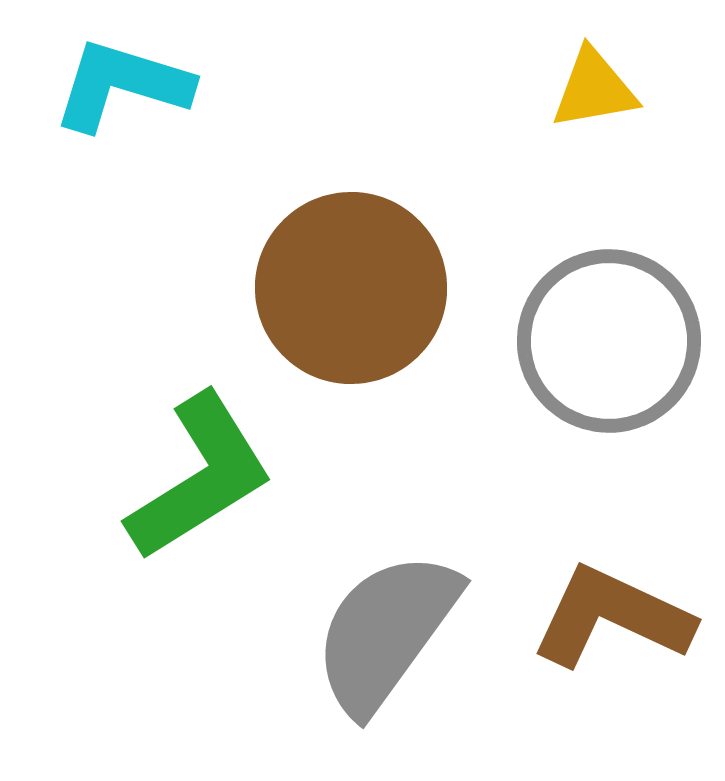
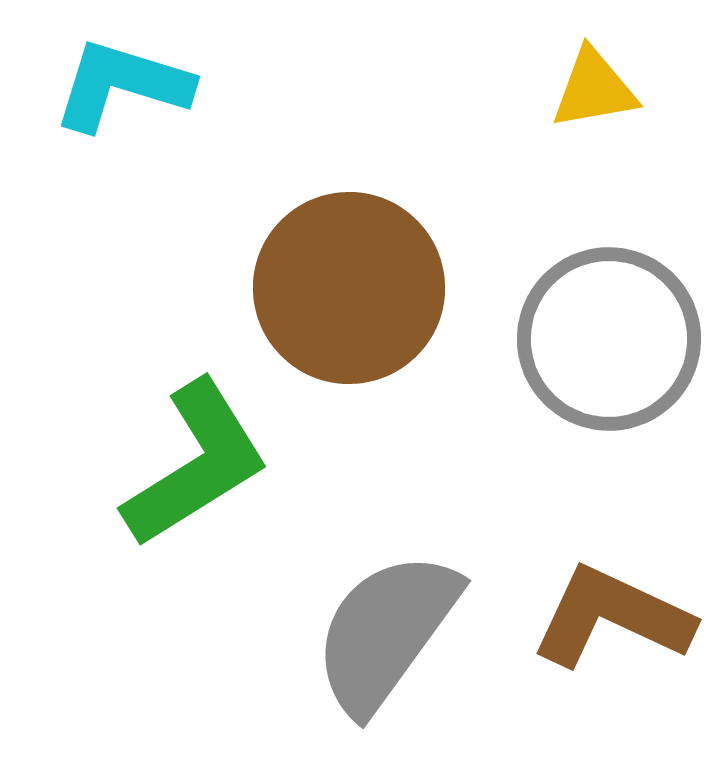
brown circle: moved 2 px left
gray circle: moved 2 px up
green L-shape: moved 4 px left, 13 px up
